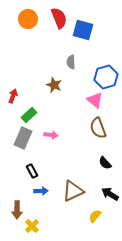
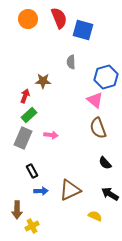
brown star: moved 11 px left, 4 px up; rotated 21 degrees counterclockwise
red arrow: moved 12 px right
brown triangle: moved 3 px left, 1 px up
yellow semicircle: rotated 72 degrees clockwise
yellow cross: rotated 16 degrees clockwise
